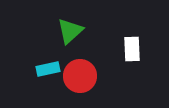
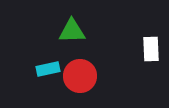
green triangle: moved 2 px right; rotated 40 degrees clockwise
white rectangle: moved 19 px right
